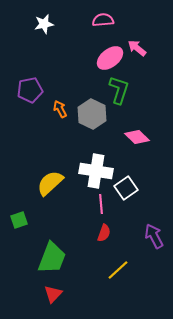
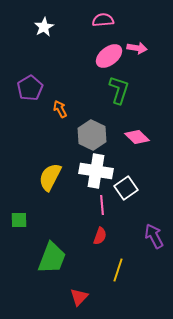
white star: moved 3 px down; rotated 18 degrees counterclockwise
pink arrow: rotated 150 degrees clockwise
pink ellipse: moved 1 px left, 2 px up
purple pentagon: moved 2 px up; rotated 20 degrees counterclockwise
gray hexagon: moved 21 px down
yellow semicircle: moved 6 px up; rotated 20 degrees counterclockwise
pink line: moved 1 px right, 1 px down
green square: rotated 18 degrees clockwise
red semicircle: moved 4 px left, 3 px down
yellow line: rotated 30 degrees counterclockwise
red triangle: moved 26 px right, 3 px down
